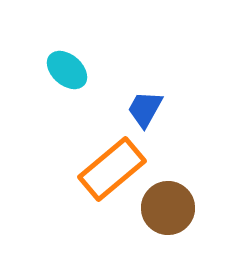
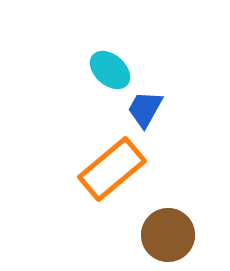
cyan ellipse: moved 43 px right
brown circle: moved 27 px down
